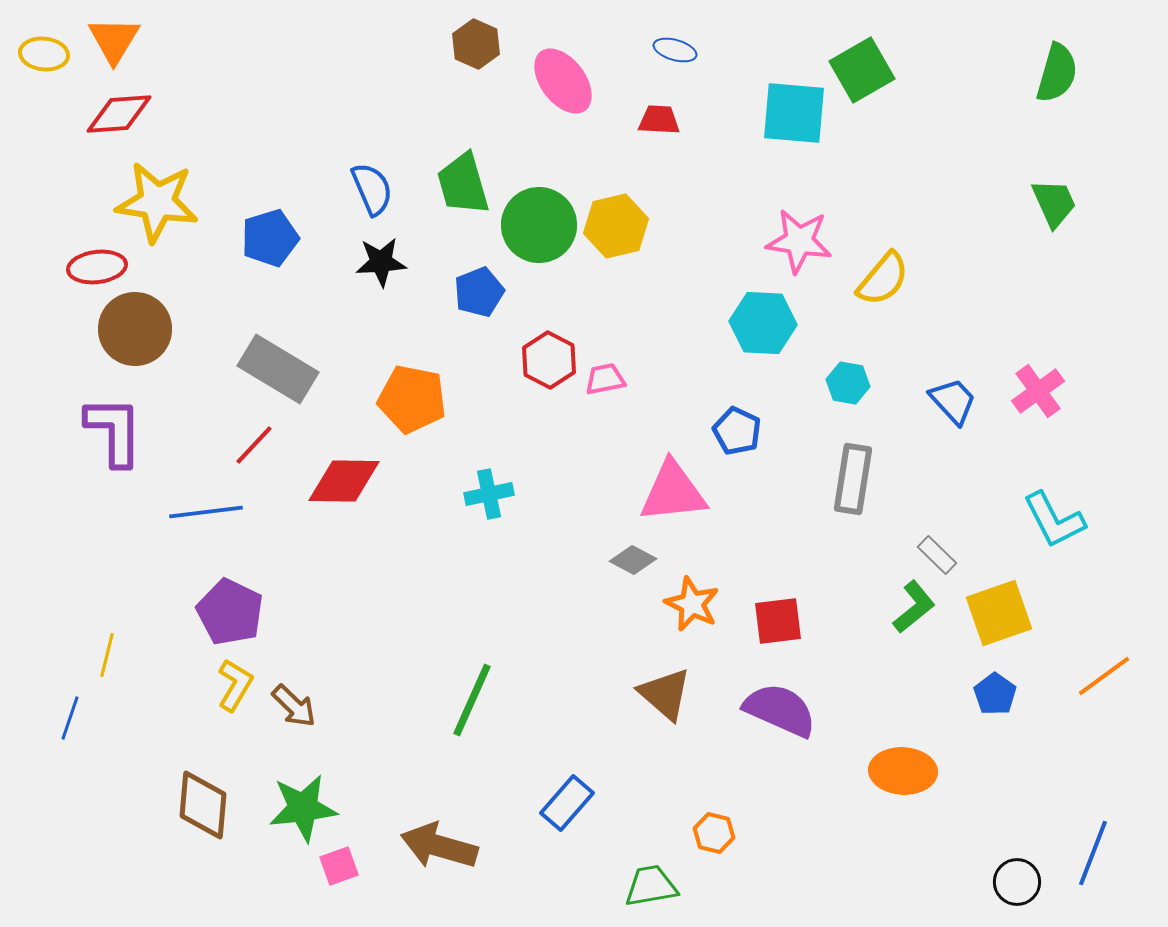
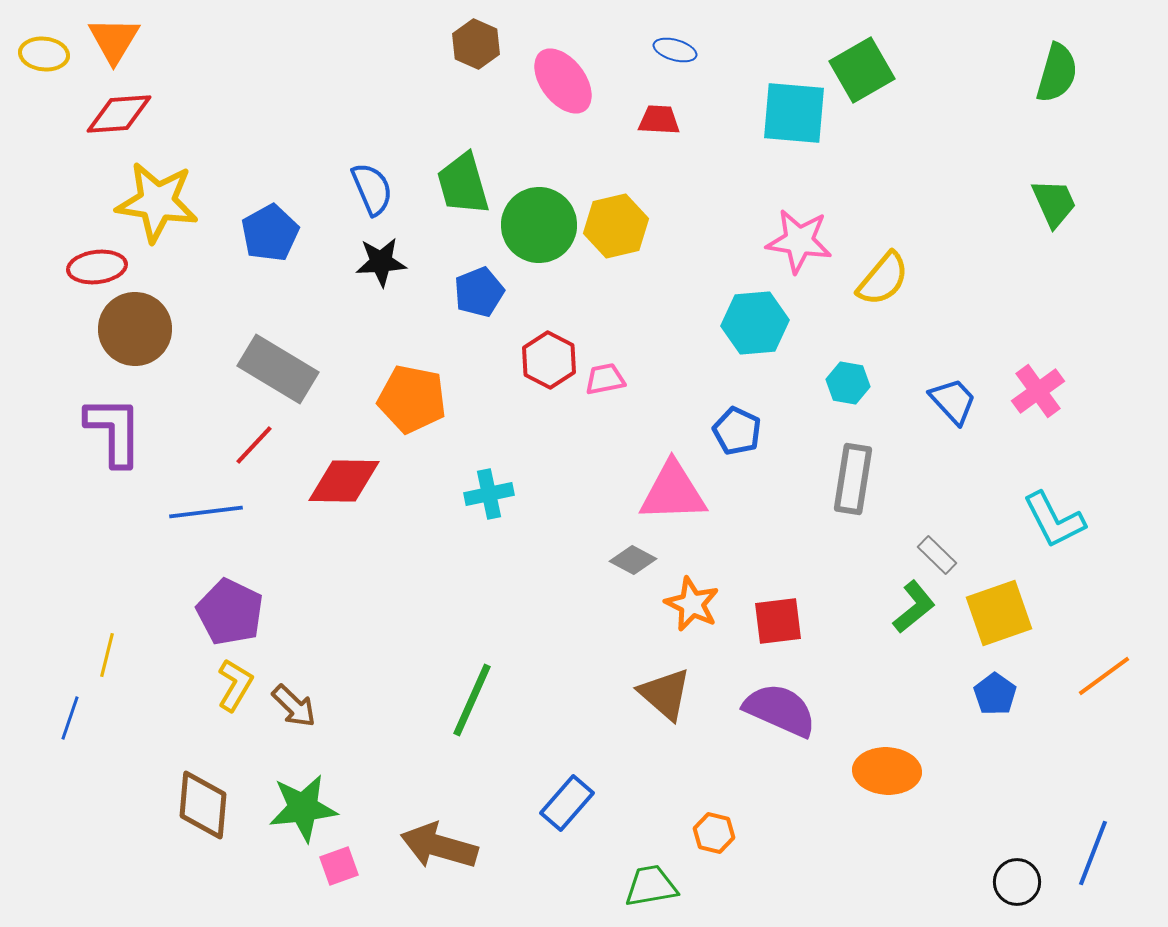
blue pentagon at (270, 238): moved 5 px up; rotated 12 degrees counterclockwise
cyan hexagon at (763, 323): moved 8 px left; rotated 8 degrees counterclockwise
pink triangle at (673, 492): rotated 4 degrees clockwise
orange ellipse at (903, 771): moved 16 px left
